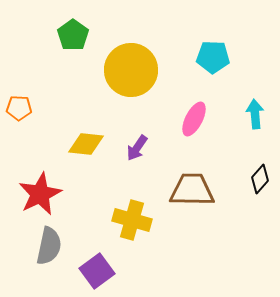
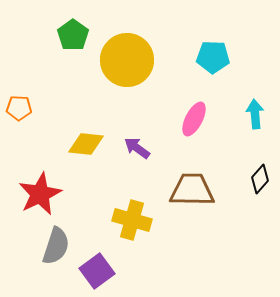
yellow circle: moved 4 px left, 10 px up
purple arrow: rotated 92 degrees clockwise
gray semicircle: moved 7 px right; rotated 6 degrees clockwise
